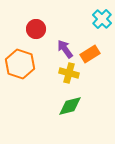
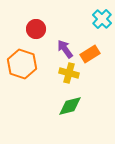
orange hexagon: moved 2 px right
